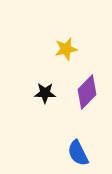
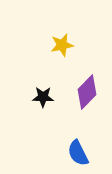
yellow star: moved 4 px left, 4 px up
black star: moved 2 px left, 4 px down
